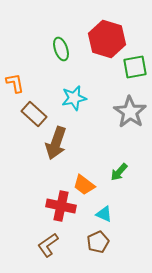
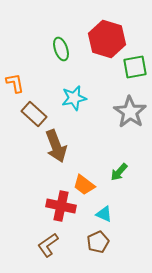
brown arrow: moved 3 px down; rotated 40 degrees counterclockwise
